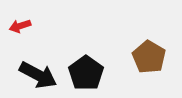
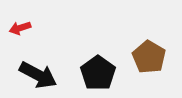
red arrow: moved 2 px down
black pentagon: moved 12 px right
